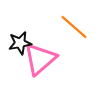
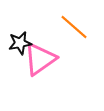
pink triangle: rotated 6 degrees clockwise
